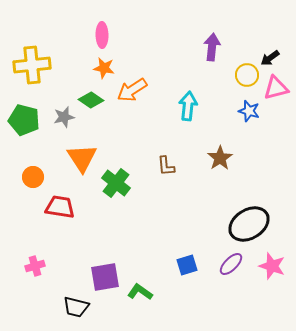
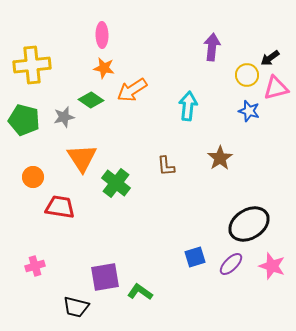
blue square: moved 8 px right, 8 px up
